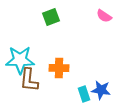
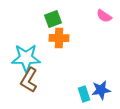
green square: moved 2 px right, 2 px down
cyan star: moved 6 px right, 2 px up
orange cross: moved 30 px up
brown L-shape: rotated 25 degrees clockwise
blue star: rotated 18 degrees counterclockwise
